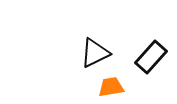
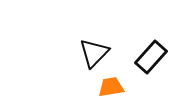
black triangle: moved 1 px left; rotated 20 degrees counterclockwise
